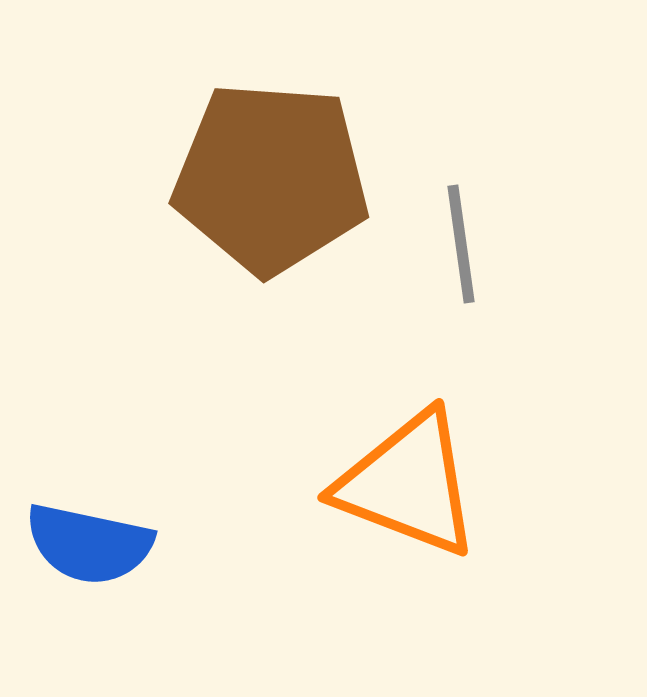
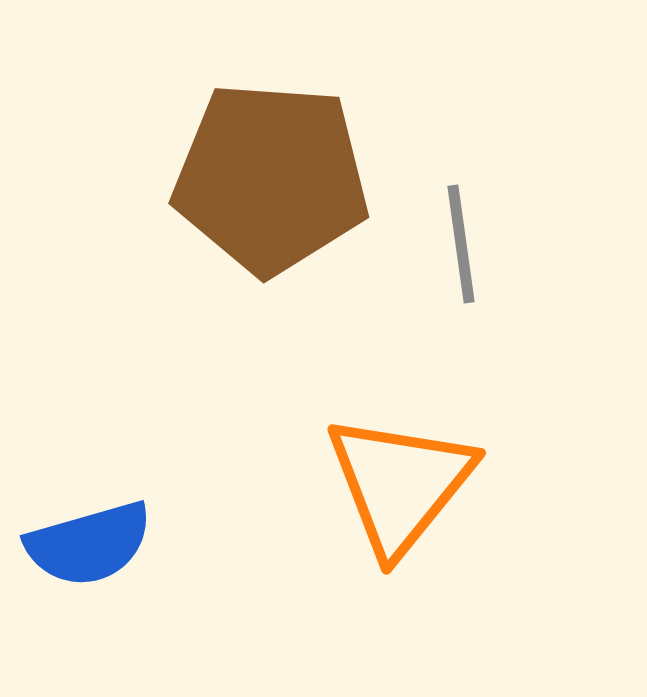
orange triangle: moved 8 px left; rotated 48 degrees clockwise
blue semicircle: rotated 28 degrees counterclockwise
